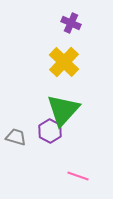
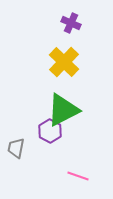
green triangle: rotated 21 degrees clockwise
gray trapezoid: moved 11 px down; rotated 95 degrees counterclockwise
